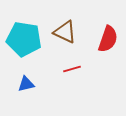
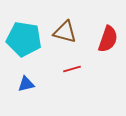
brown triangle: rotated 10 degrees counterclockwise
